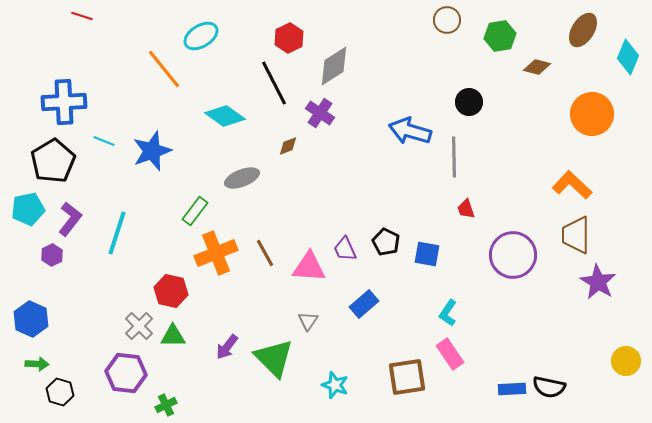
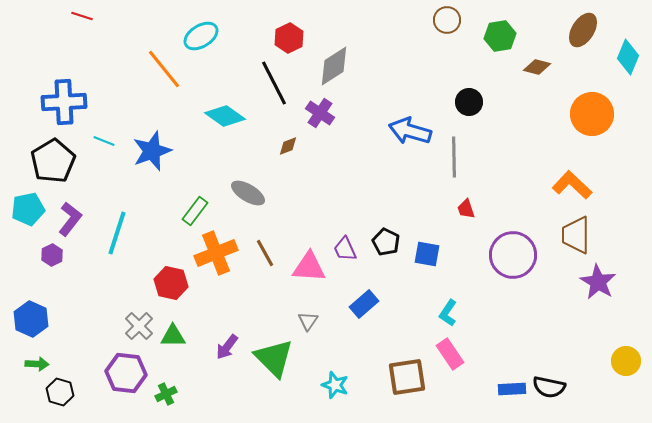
gray ellipse at (242, 178): moved 6 px right, 15 px down; rotated 52 degrees clockwise
red hexagon at (171, 291): moved 8 px up
green cross at (166, 405): moved 11 px up
